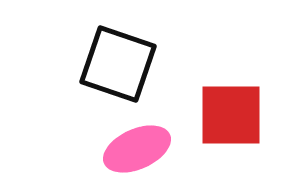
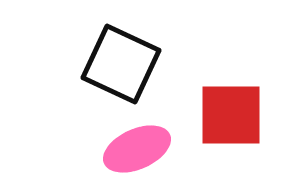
black square: moved 3 px right; rotated 6 degrees clockwise
